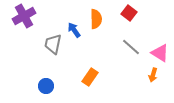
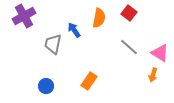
orange semicircle: moved 3 px right, 1 px up; rotated 12 degrees clockwise
gray line: moved 2 px left
orange rectangle: moved 1 px left, 4 px down
